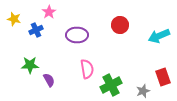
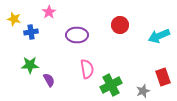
blue cross: moved 5 px left, 2 px down; rotated 16 degrees clockwise
